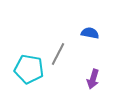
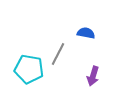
blue semicircle: moved 4 px left
purple arrow: moved 3 px up
